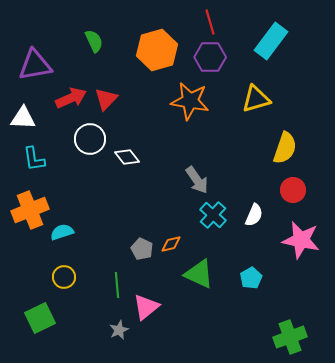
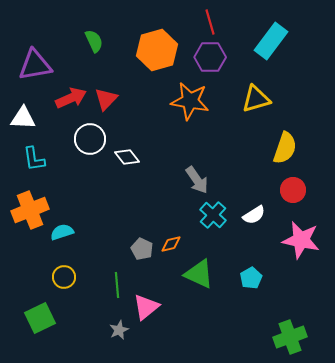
white semicircle: rotated 35 degrees clockwise
